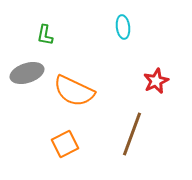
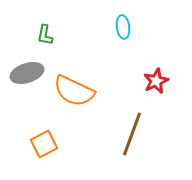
orange square: moved 21 px left
